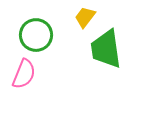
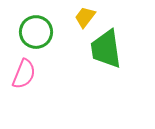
green circle: moved 3 px up
